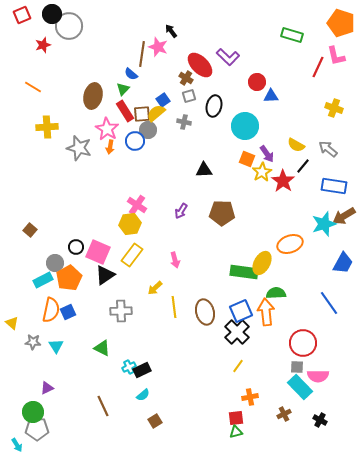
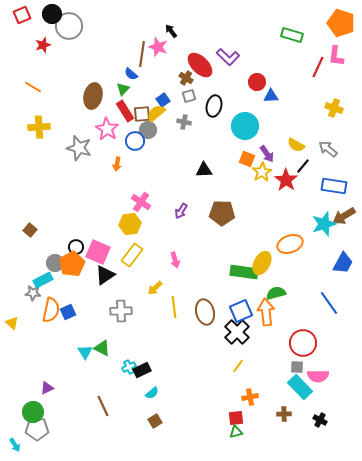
pink L-shape at (336, 56): rotated 20 degrees clockwise
yellow cross at (47, 127): moved 8 px left
orange arrow at (110, 147): moved 7 px right, 17 px down
red star at (283, 181): moved 3 px right, 1 px up
pink cross at (137, 205): moved 4 px right, 3 px up
orange pentagon at (69, 278): moved 3 px right, 14 px up
green semicircle at (276, 293): rotated 12 degrees counterclockwise
gray star at (33, 342): moved 49 px up
cyan triangle at (56, 346): moved 29 px right, 6 px down
cyan semicircle at (143, 395): moved 9 px right, 2 px up
brown cross at (284, 414): rotated 24 degrees clockwise
cyan arrow at (17, 445): moved 2 px left
